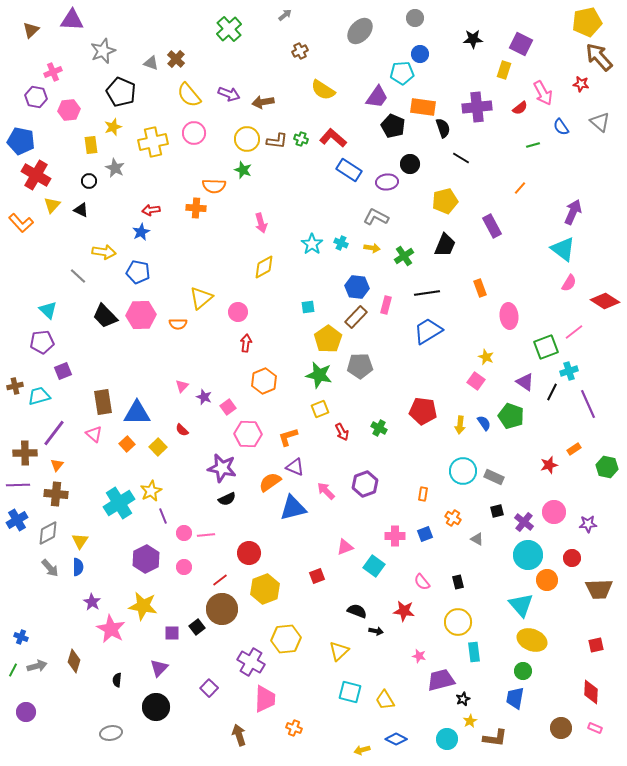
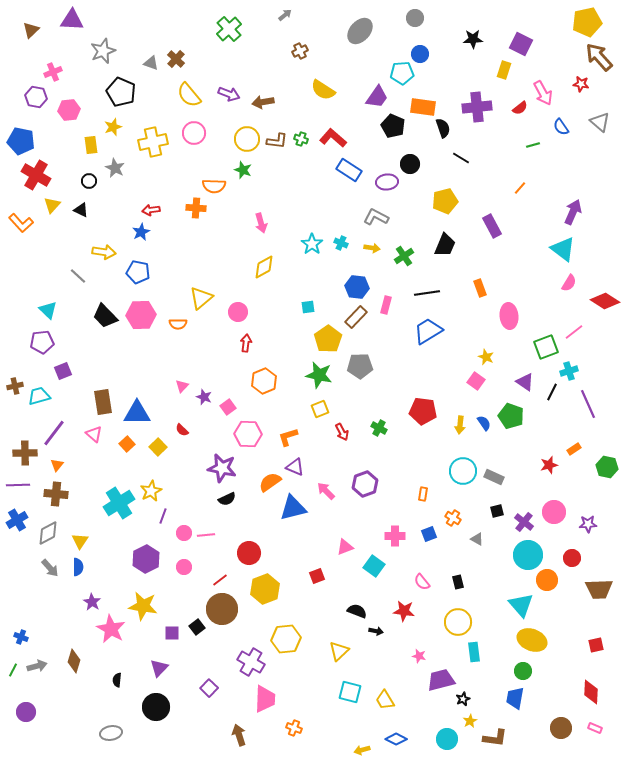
purple line at (163, 516): rotated 42 degrees clockwise
blue square at (425, 534): moved 4 px right
